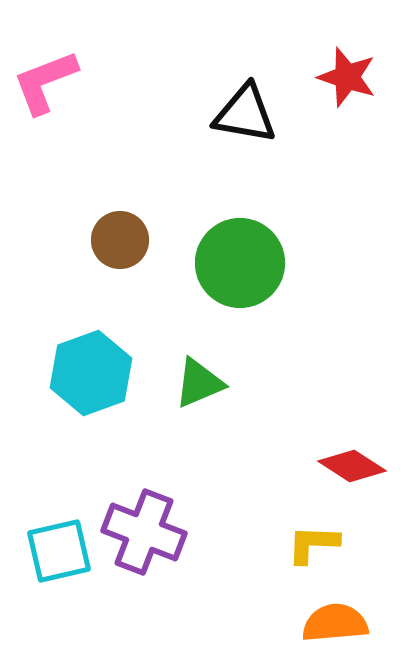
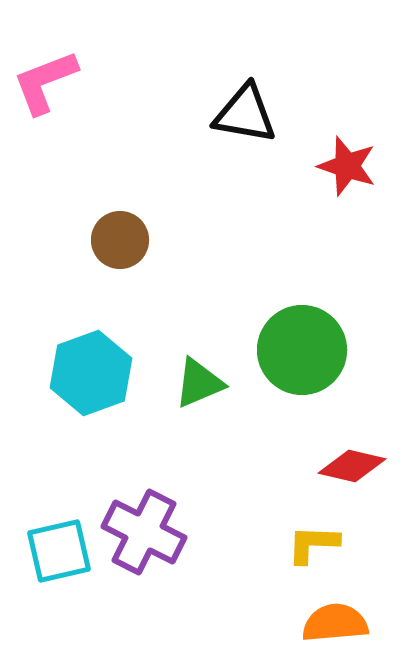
red star: moved 89 px down
green circle: moved 62 px right, 87 px down
red diamond: rotated 20 degrees counterclockwise
purple cross: rotated 6 degrees clockwise
